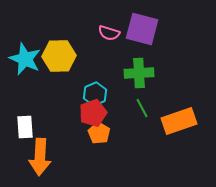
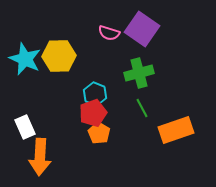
purple square: rotated 20 degrees clockwise
green cross: rotated 12 degrees counterclockwise
cyan hexagon: rotated 15 degrees counterclockwise
orange rectangle: moved 3 px left, 9 px down
white rectangle: rotated 20 degrees counterclockwise
